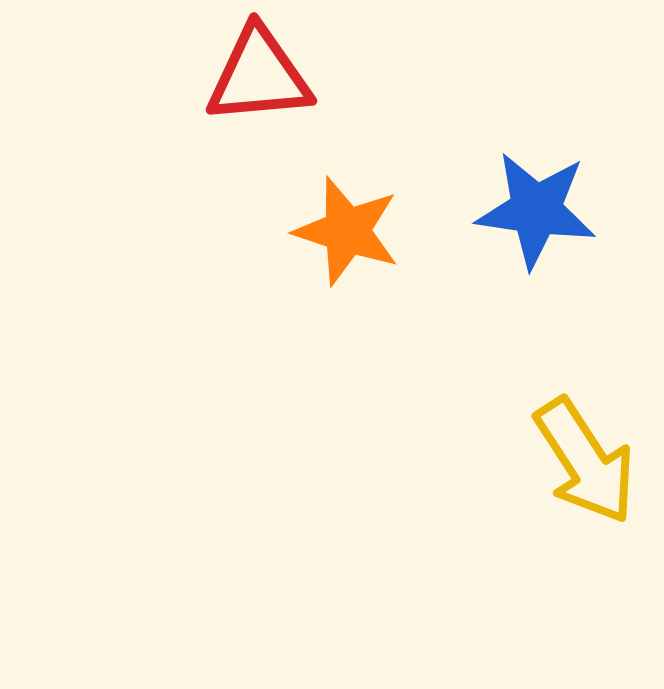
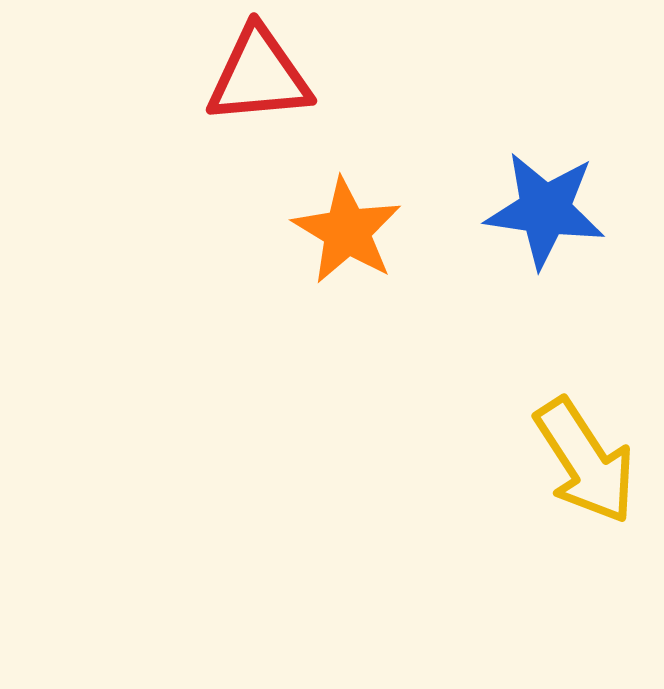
blue star: moved 9 px right
orange star: rotated 13 degrees clockwise
